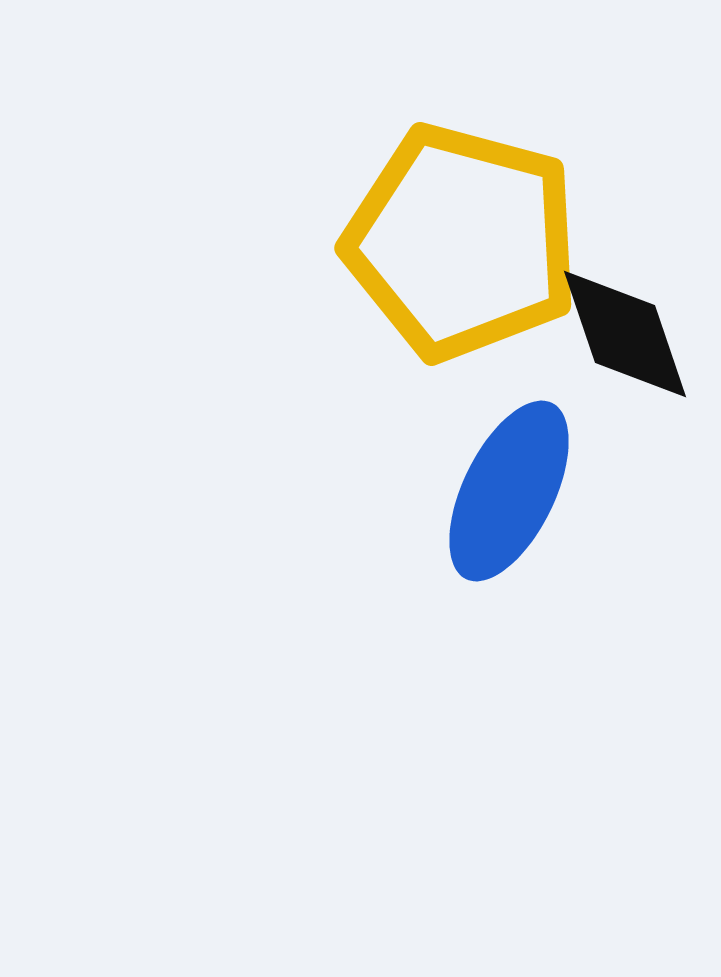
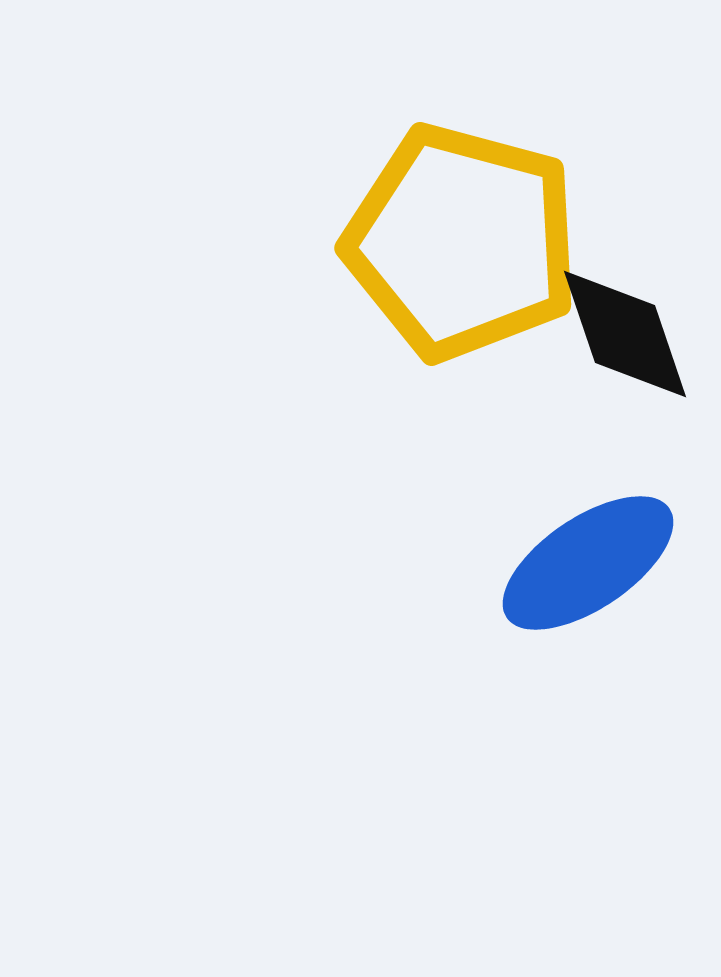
blue ellipse: moved 79 px right, 72 px down; rotated 30 degrees clockwise
